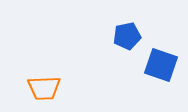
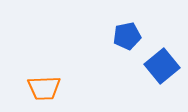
blue square: moved 1 px right, 1 px down; rotated 32 degrees clockwise
